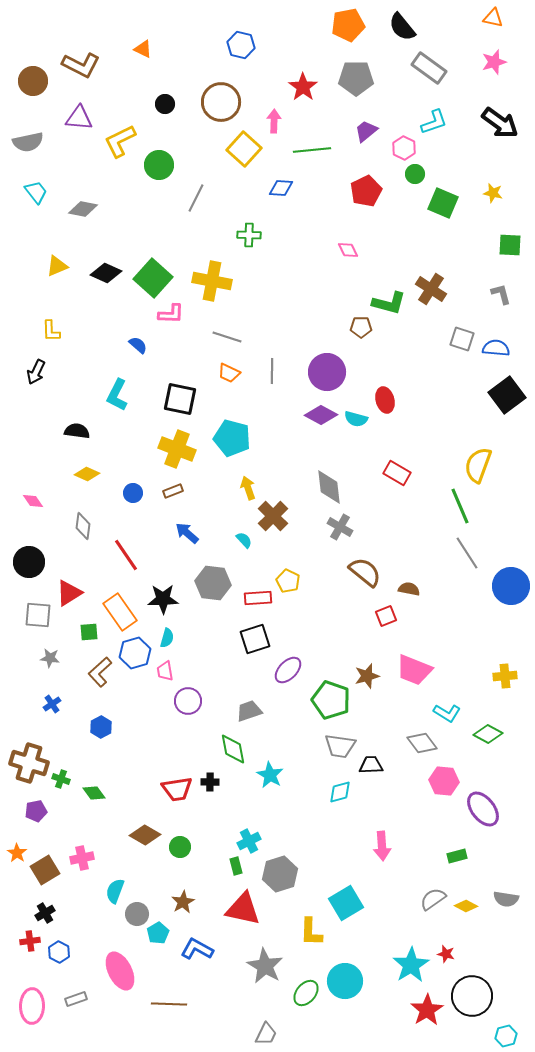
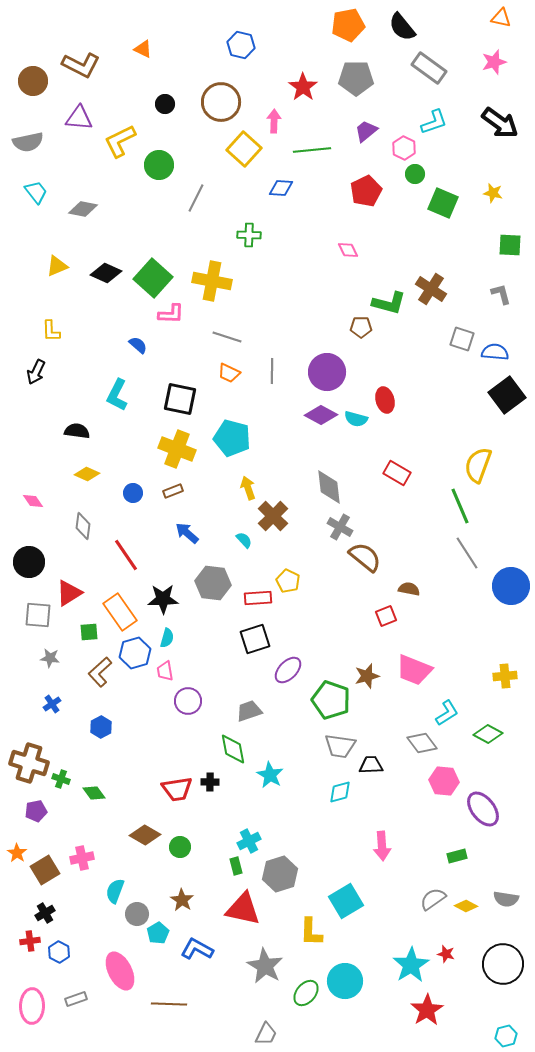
orange triangle at (493, 18): moved 8 px right
blue semicircle at (496, 348): moved 1 px left, 4 px down
brown semicircle at (365, 572): moved 15 px up
cyan L-shape at (447, 713): rotated 64 degrees counterclockwise
brown star at (183, 902): moved 1 px left, 2 px up; rotated 10 degrees counterclockwise
cyan square at (346, 903): moved 2 px up
black circle at (472, 996): moved 31 px right, 32 px up
